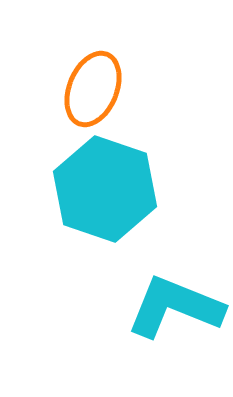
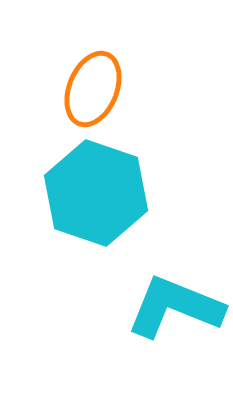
cyan hexagon: moved 9 px left, 4 px down
